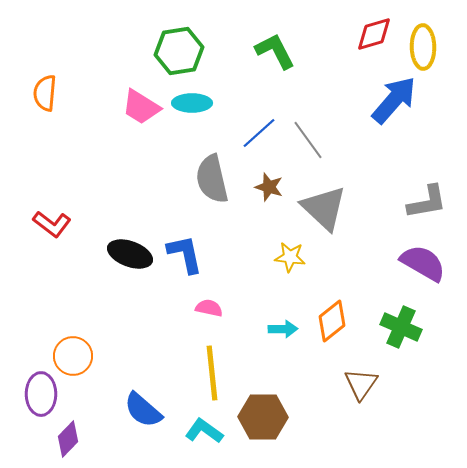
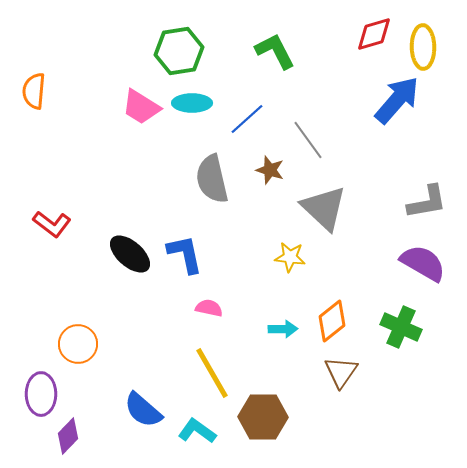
orange semicircle: moved 11 px left, 2 px up
blue arrow: moved 3 px right
blue line: moved 12 px left, 14 px up
brown star: moved 1 px right, 17 px up
black ellipse: rotated 21 degrees clockwise
orange circle: moved 5 px right, 12 px up
yellow line: rotated 24 degrees counterclockwise
brown triangle: moved 20 px left, 12 px up
cyan L-shape: moved 7 px left
purple diamond: moved 3 px up
